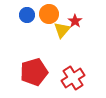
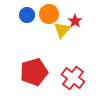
red cross: rotated 20 degrees counterclockwise
